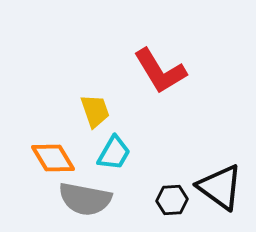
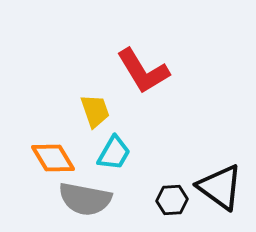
red L-shape: moved 17 px left
